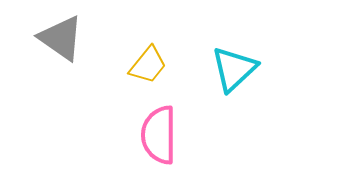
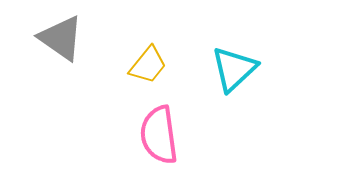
pink semicircle: rotated 8 degrees counterclockwise
